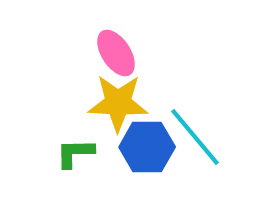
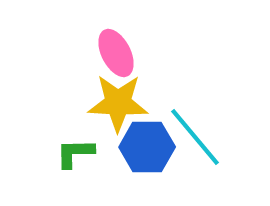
pink ellipse: rotated 6 degrees clockwise
